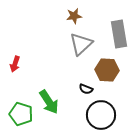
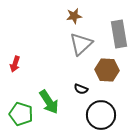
black semicircle: moved 5 px left
